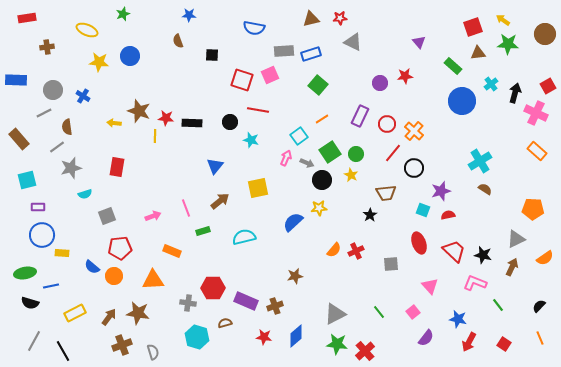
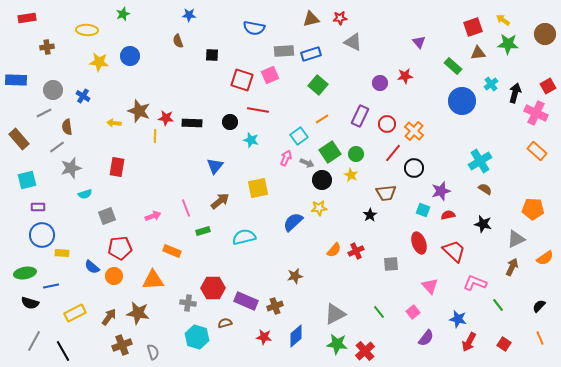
yellow ellipse at (87, 30): rotated 20 degrees counterclockwise
black star at (483, 255): moved 31 px up
